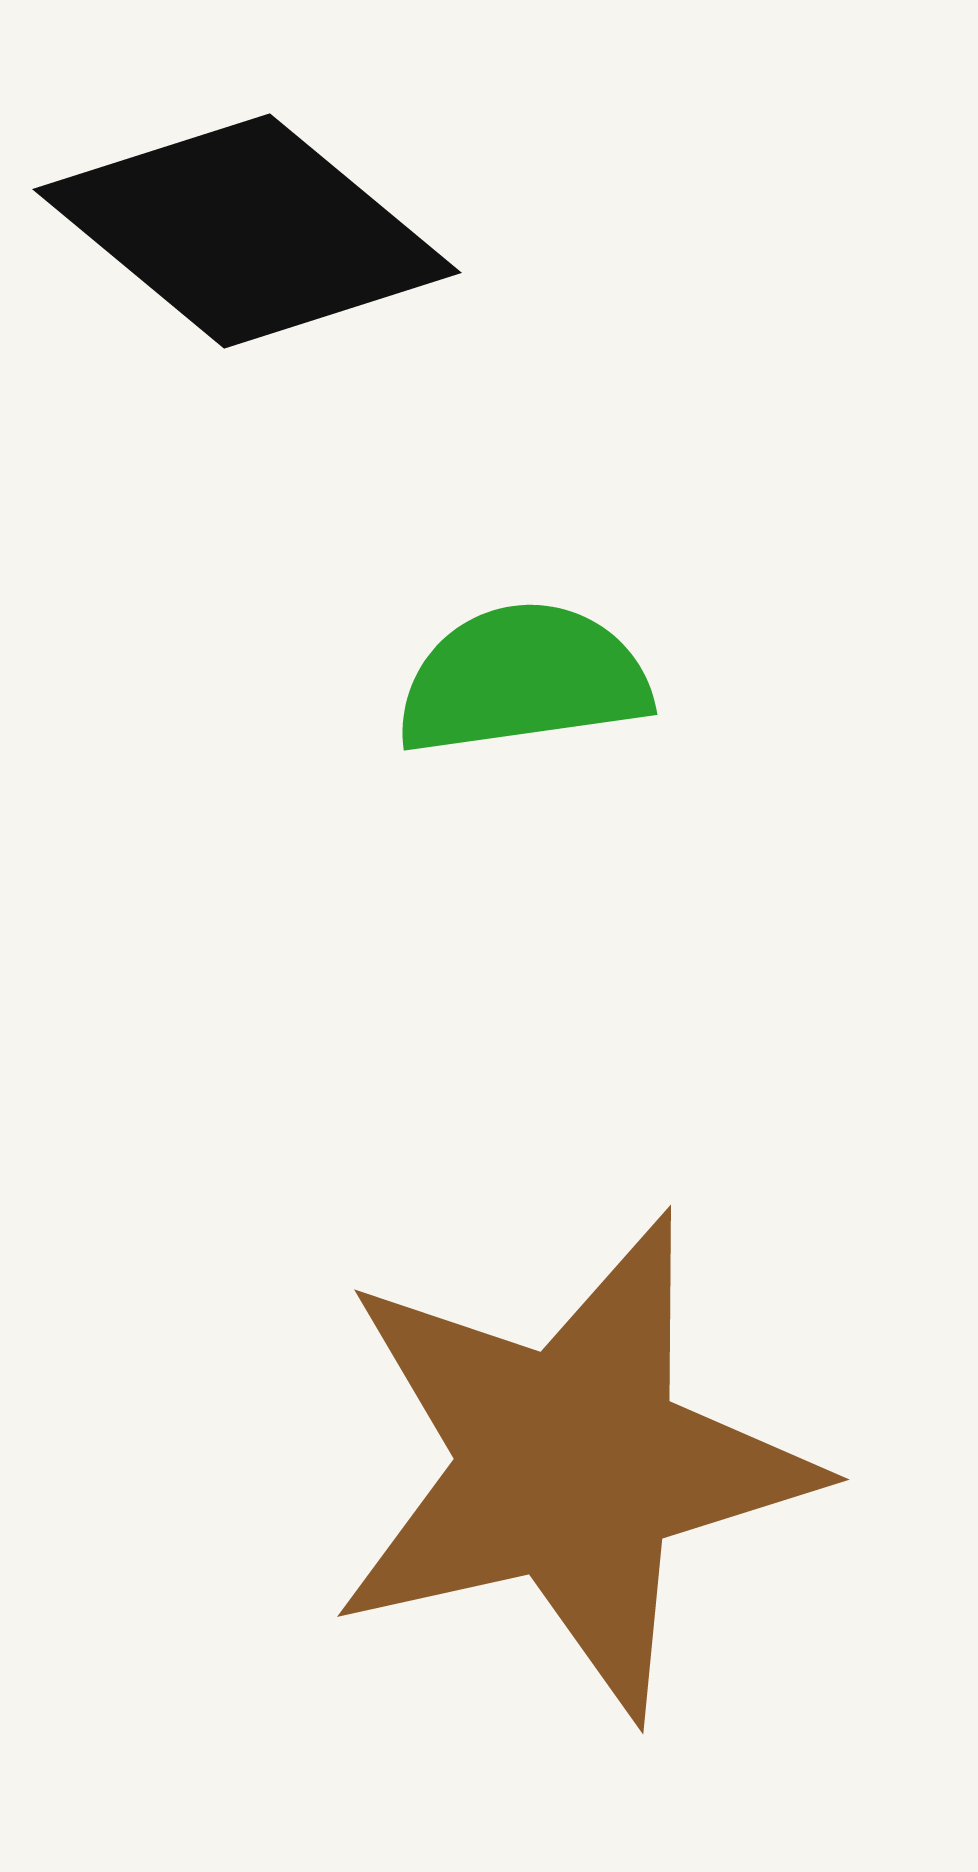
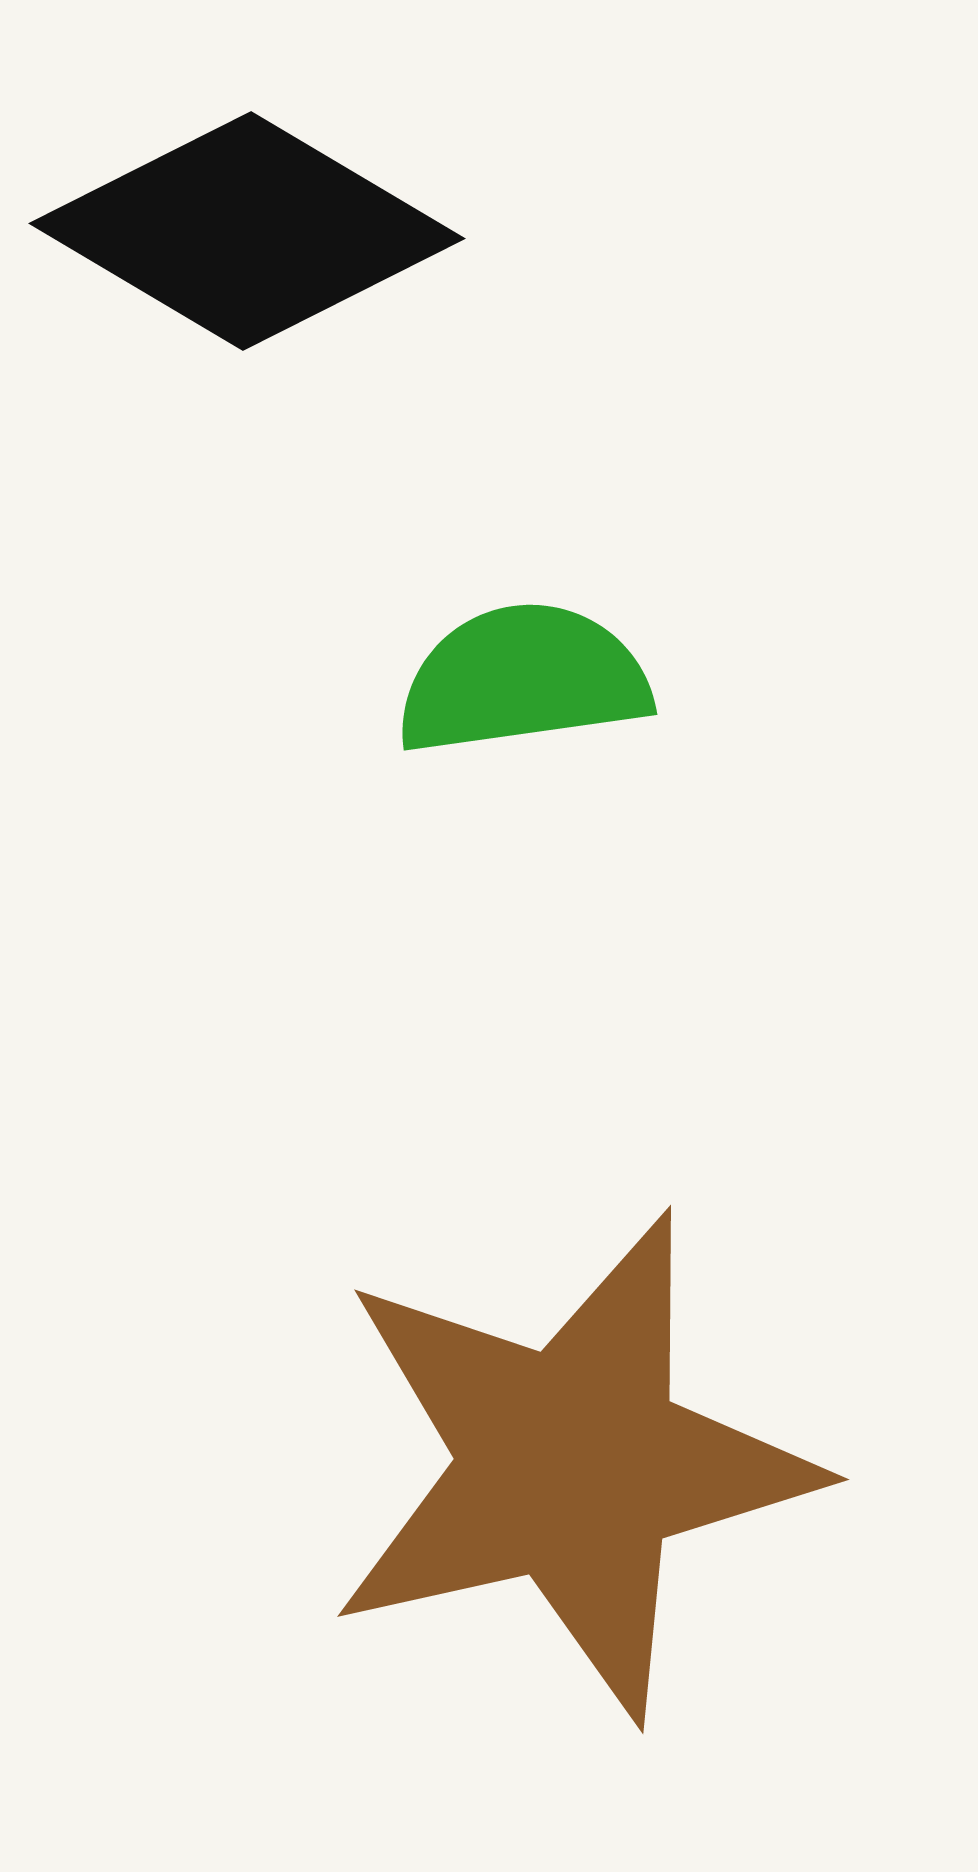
black diamond: rotated 9 degrees counterclockwise
